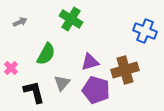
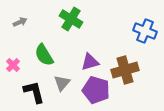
green semicircle: moved 2 px left, 1 px down; rotated 120 degrees clockwise
pink cross: moved 2 px right, 3 px up
